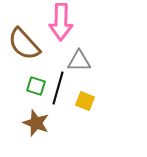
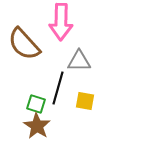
green square: moved 18 px down
yellow square: rotated 12 degrees counterclockwise
brown star: moved 1 px right, 3 px down; rotated 12 degrees clockwise
